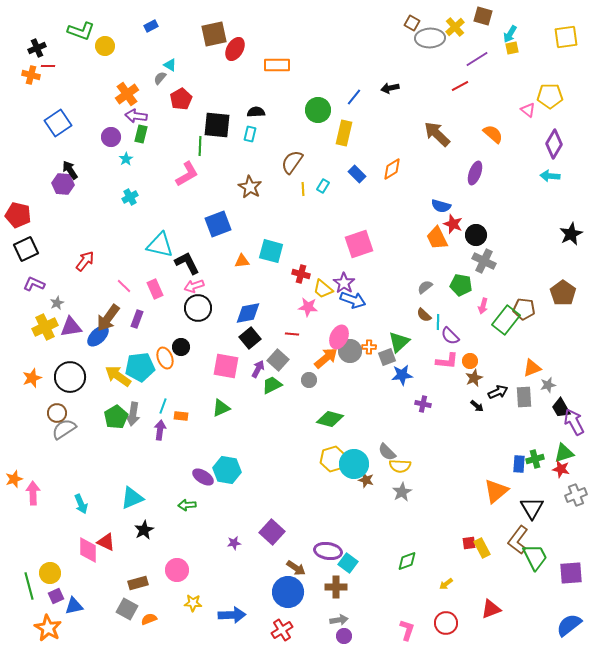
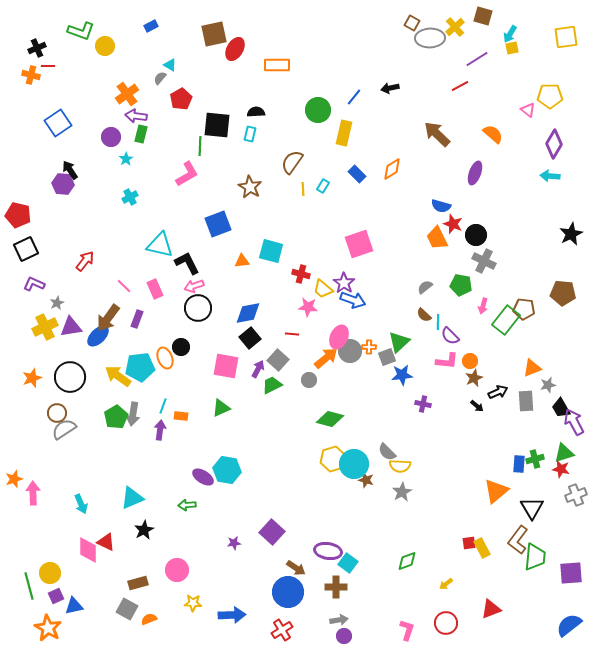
brown pentagon at (563, 293): rotated 30 degrees counterclockwise
gray rectangle at (524, 397): moved 2 px right, 4 px down
green trapezoid at (535, 557): rotated 32 degrees clockwise
